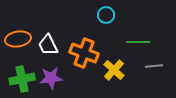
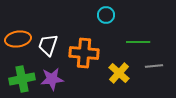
white trapezoid: rotated 45 degrees clockwise
orange cross: rotated 16 degrees counterclockwise
yellow cross: moved 5 px right, 3 px down
purple star: moved 1 px right, 1 px down
